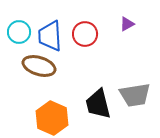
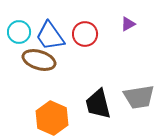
purple triangle: moved 1 px right
blue trapezoid: rotated 32 degrees counterclockwise
brown ellipse: moved 6 px up
gray trapezoid: moved 4 px right, 2 px down
